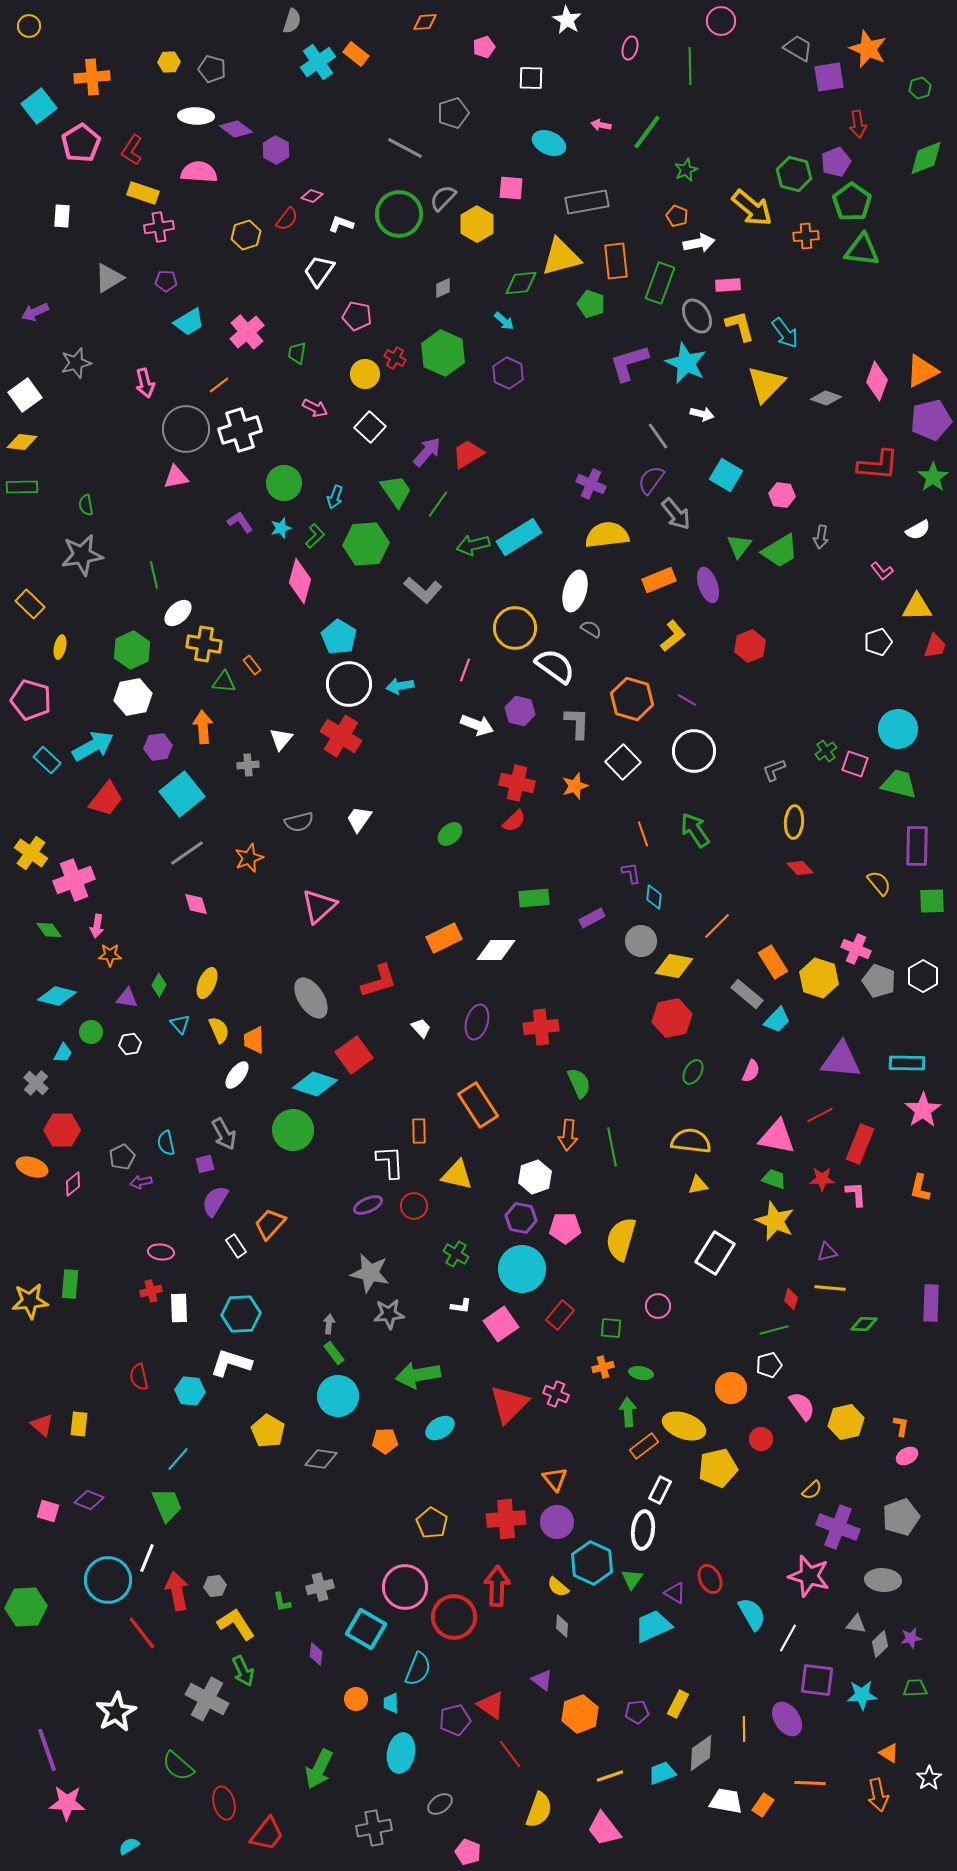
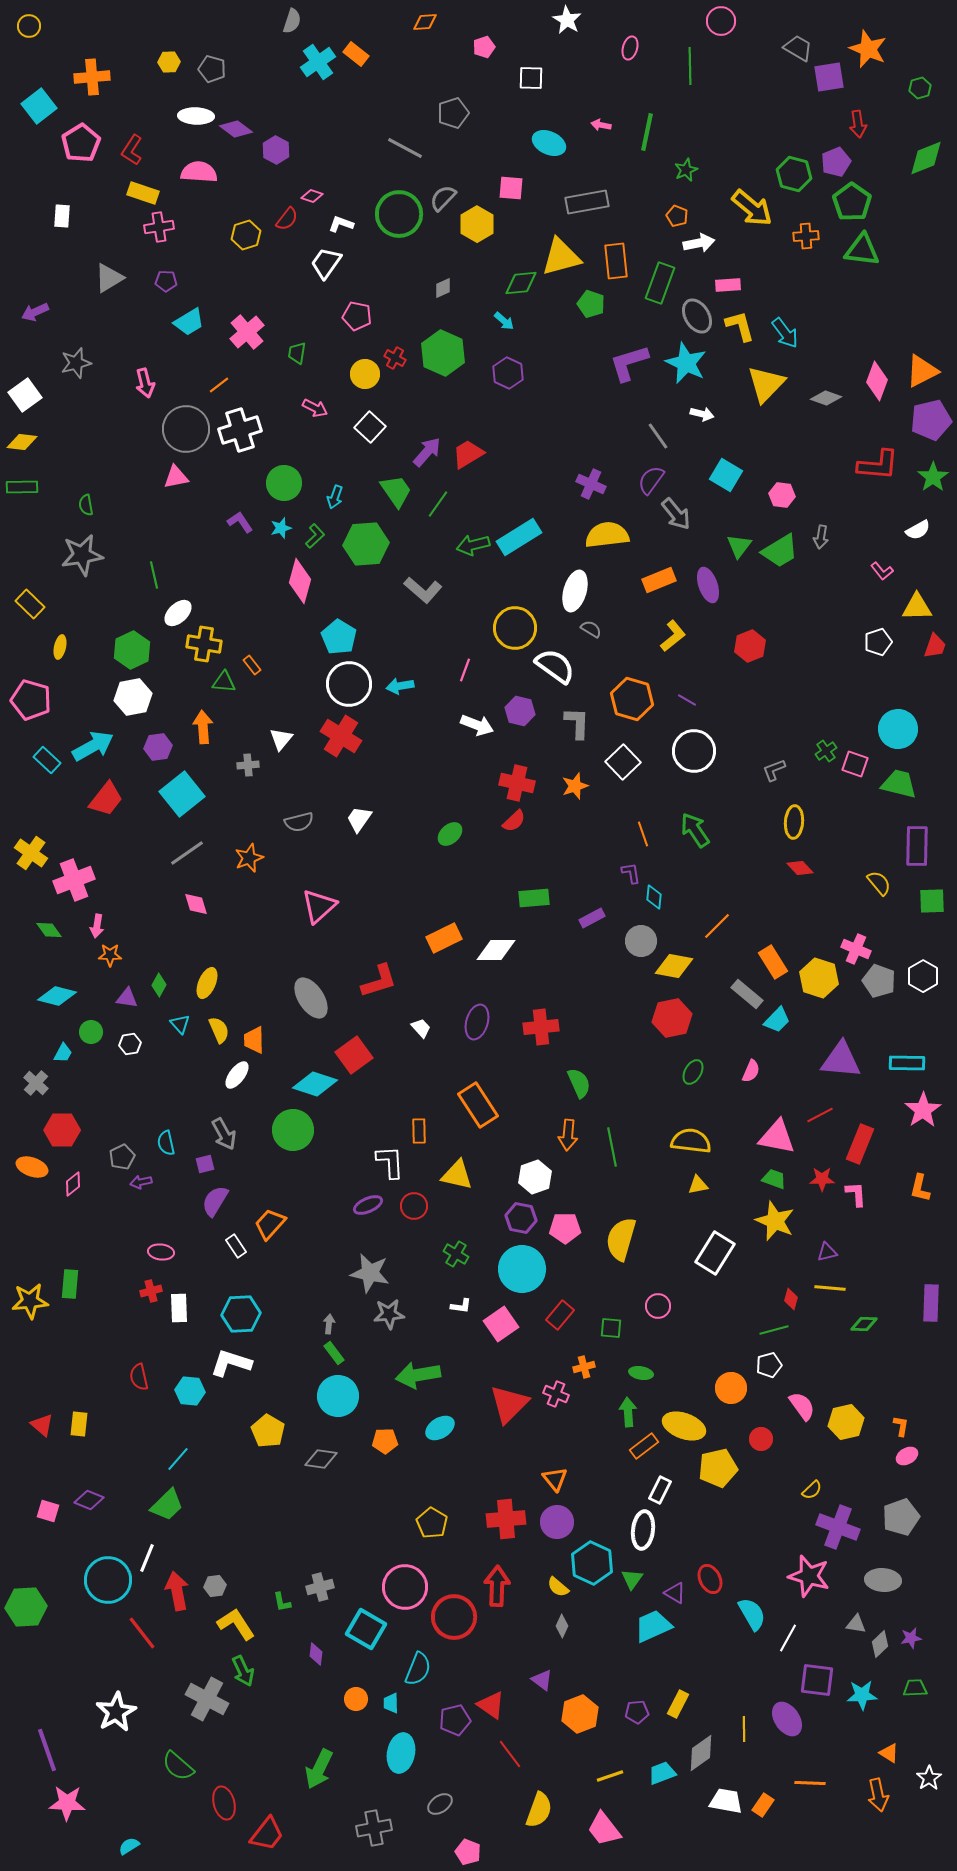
green line at (647, 132): rotated 24 degrees counterclockwise
white trapezoid at (319, 271): moved 7 px right, 8 px up
orange cross at (603, 1367): moved 19 px left
green trapezoid at (167, 1505): rotated 69 degrees clockwise
gray diamond at (562, 1626): rotated 20 degrees clockwise
